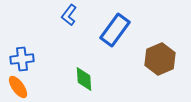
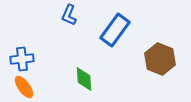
blue L-shape: rotated 15 degrees counterclockwise
brown hexagon: rotated 16 degrees counterclockwise
orange ellipse: moved 6 px right
